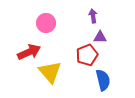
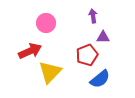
purple triangle: moved 3 px right
red arrow: moved 1 px right, 1 px up
yellow triangle: rotated 25 degrees clockwise
blue semicircle: moved 3 px left, 1 px up; rotated 65 degrees clockwise
